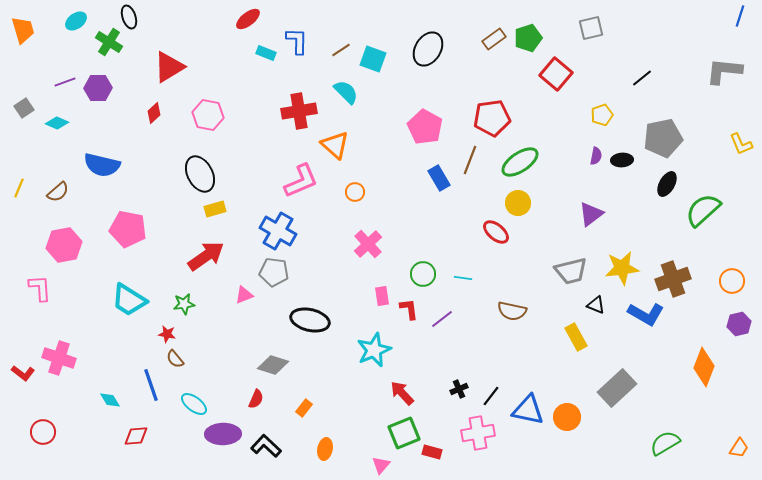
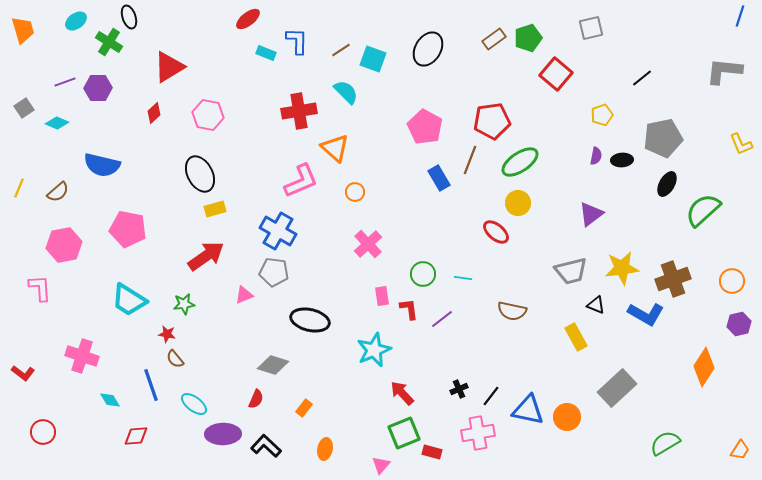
red pentagon at (492, 118): moved 3 px down
orange triangle at (335, 145): moved 3 px down
pink cross at (59, 358): moved 23 px right, 2 px up
orange diamond at (704, 367): rotated 12 degrees clockwise
orange trapezoid at (739, 448): moved 1 px right, 2 px down
